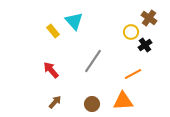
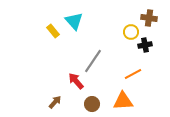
brown cross: rotated 28 degrees counterclockwise
black cross: rotated 24 degrees clockwise
red arrow: moved 25 px right, 11 px down
